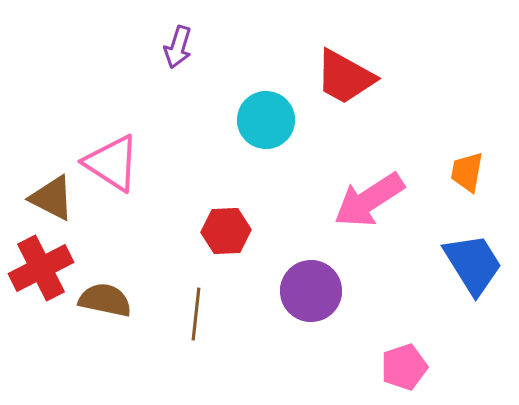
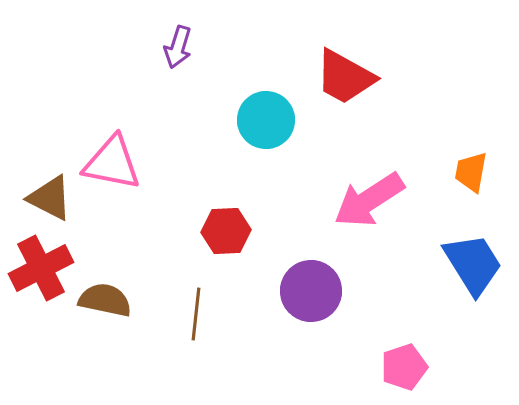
pink triangle: rotated 22 degrees counterclockwise
orange trapezoid: moved 4 px right
brown triangle: moved 2 px left
